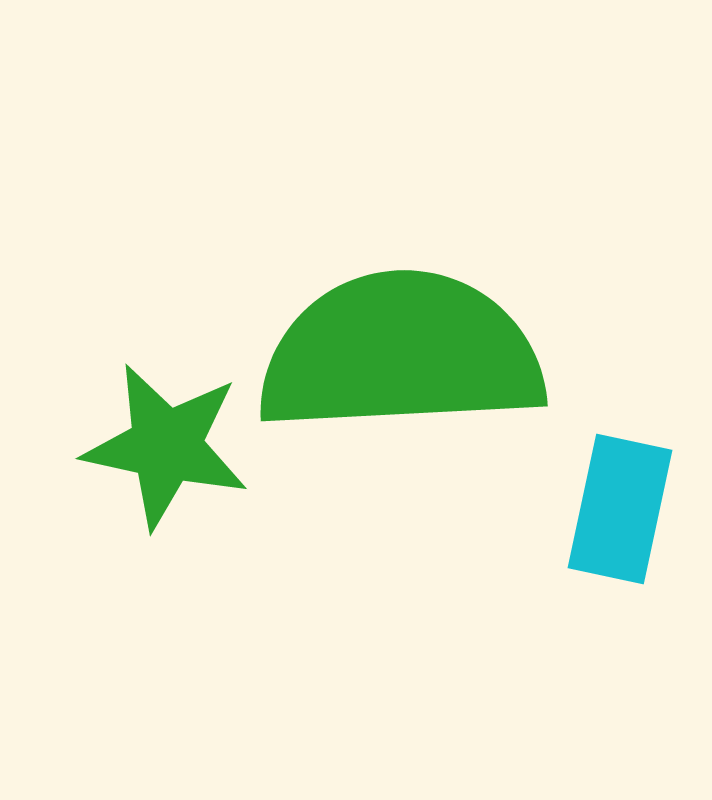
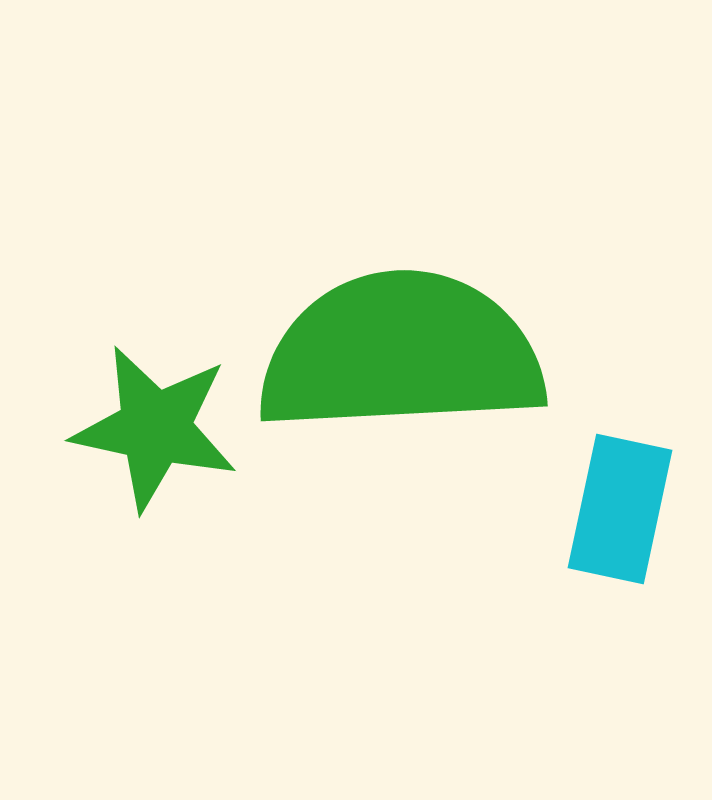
green star: moved 11 px left, 18 px up
